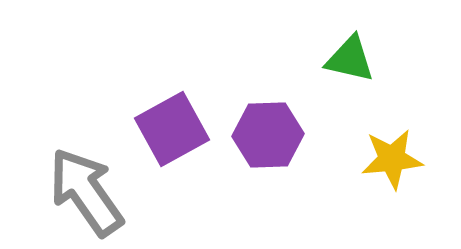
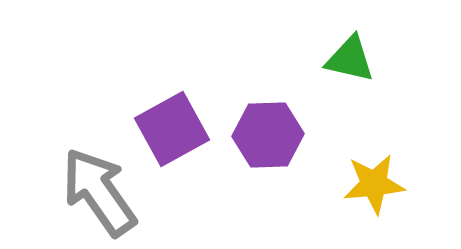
yellow star: moved 18 px left, 25 px down
gray arrow: moved 13 px right
